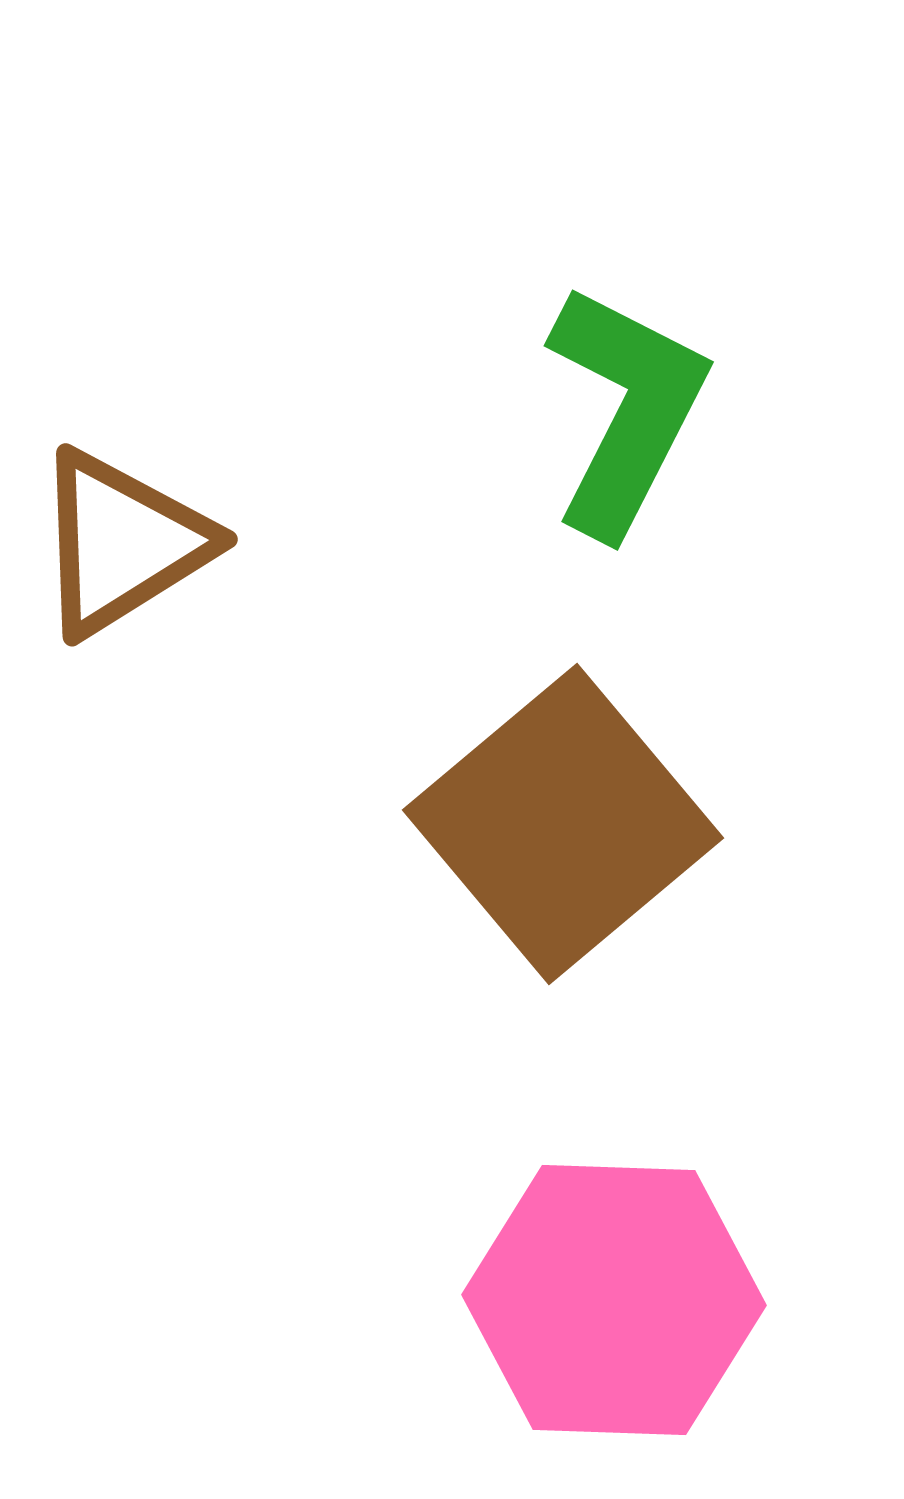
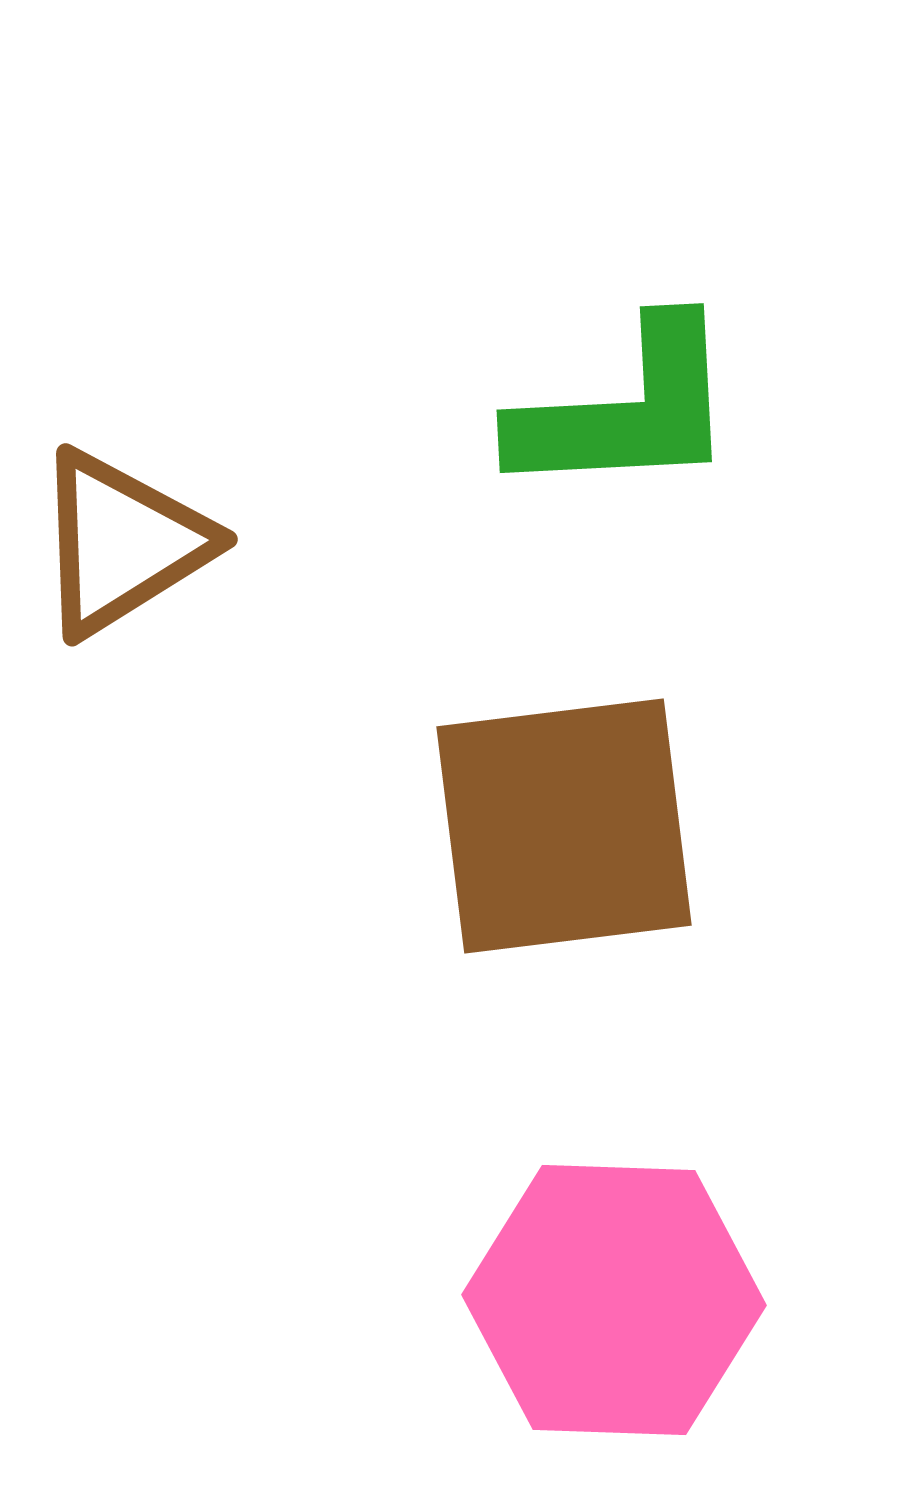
green L-shape: rotated 60 degrees clockwise
brown square: moved 1 px right, 2 px down; rotated 33 degrees clockwise
